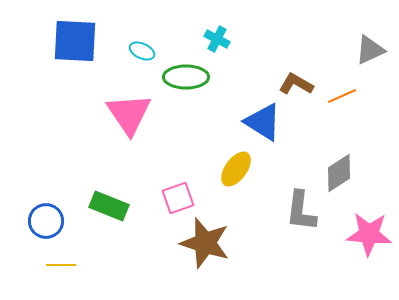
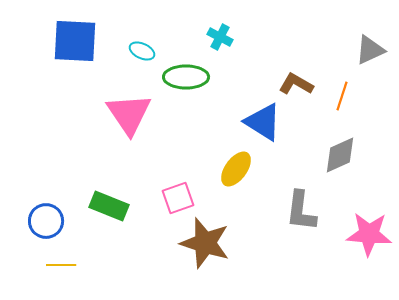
cyan cross: moved 3 px right, 2 px up
orange line: rotated 48 degrees counterclockwise
gray diamond: moved 1 px right, 18 px up; rotated 9 degrees clockwise
